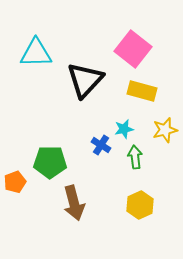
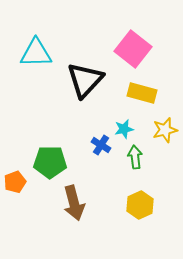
yellow rectangle: moved 2 px down
